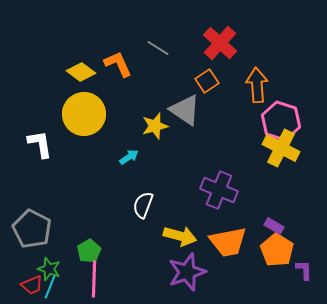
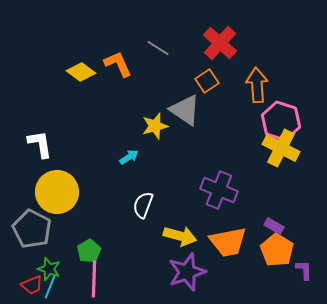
yellow circle: moved 27 px left, 78 px down
